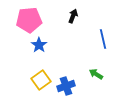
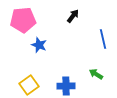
black arrow: rotated 16 degrees clockwise
pink pentagon: moved 6 px left
blue star: rotated 14 degrees counterclockwise
yellow square: moved 12 px left, 5 px down
blue cross: rotated 18 degrees clockwise
